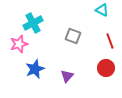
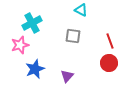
cyan triangle: moved 21 px left
cyan cross: moved 1 px left
gray square: rotated 14 degrees counterclockwise
pink star: moved 1 px right, 1 px down
red circle: moved 3 px right, 5 px up
